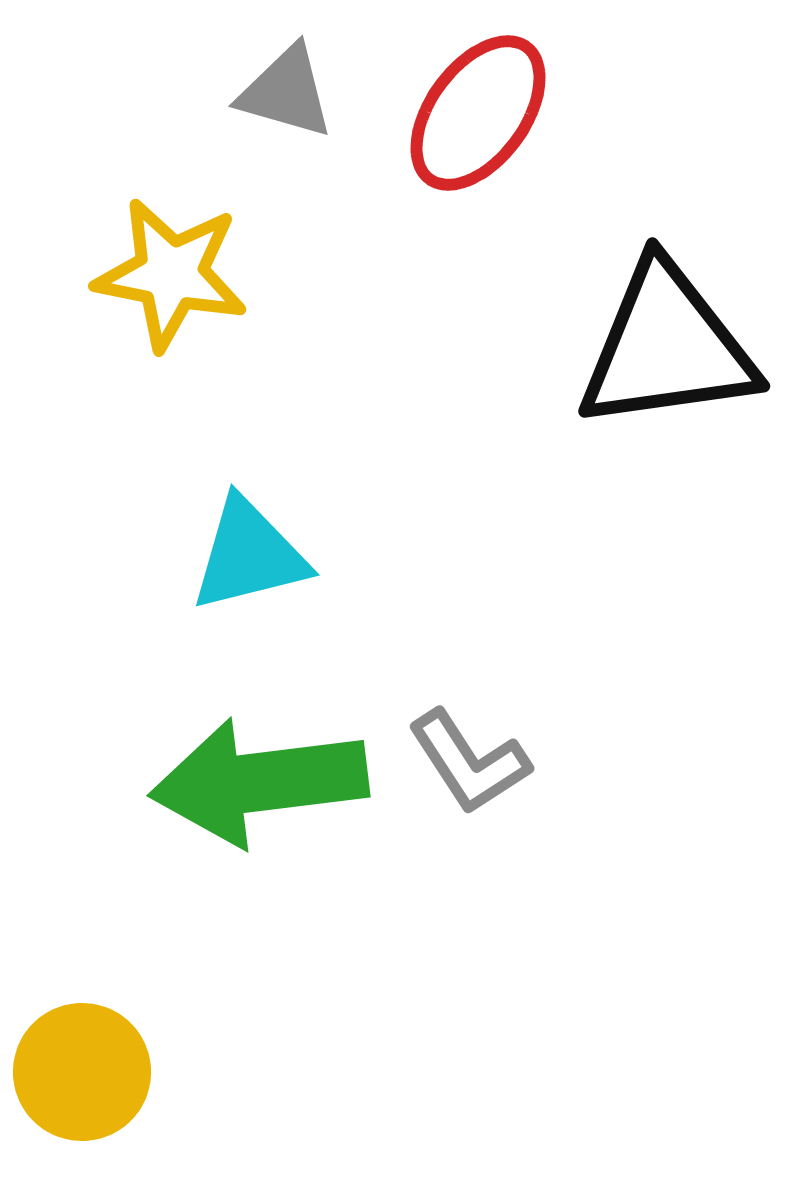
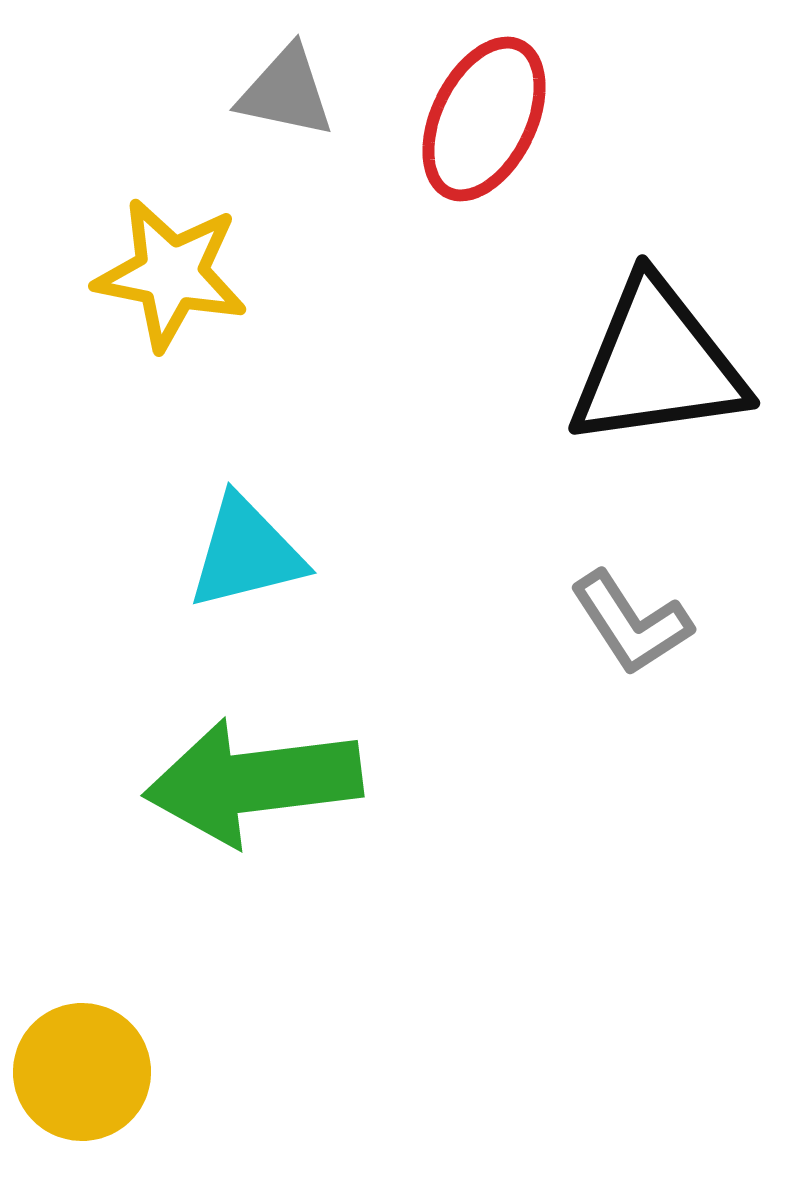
gray triangle: rotated 4 degrees counterclockwise
red ellipse: moved 6 px right, 6 px down; rotated 10 degrees counterclockwise
black triangle: moved 10 px left, 17 px down
cyan triangle: moved 3 px left, 2 px up
gray L-shape: moved 162 px right, 139 px up
green arrow: moved 6 px left
